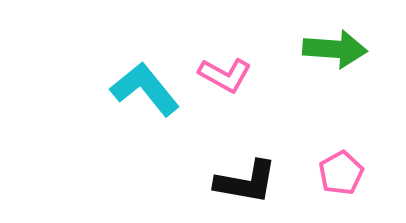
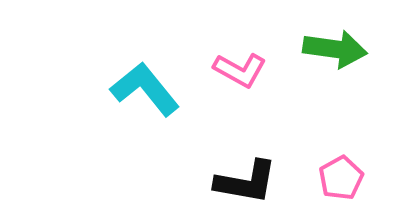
green arrow: rotated 4 degrees clockwise
pink L-shape: moved 15 px right, 5 px up
pink pentagon: moved 5 px down
